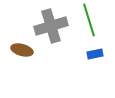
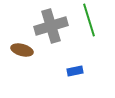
blue rectangle: moved 20 px left, 17 px down
